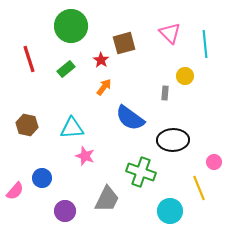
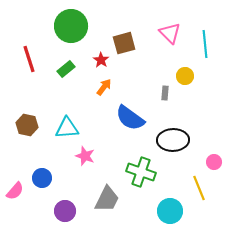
cyan triangle: moved 5 px left
